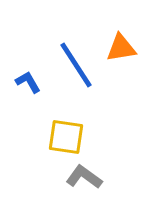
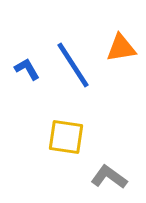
blue line: moved 3 px left
blue L-shape: moved 1 px left, 13 px up
gray L-shape: moved 25 px right
